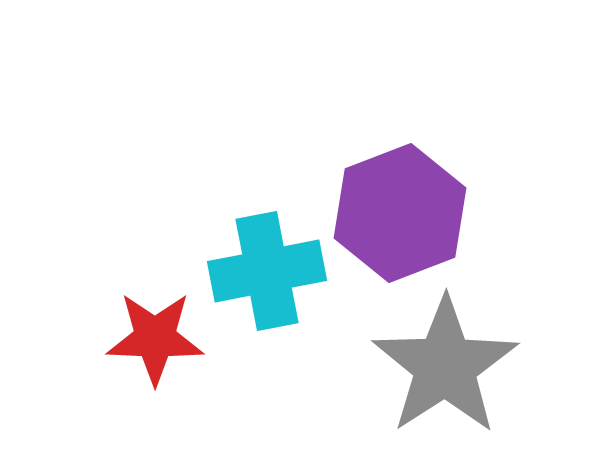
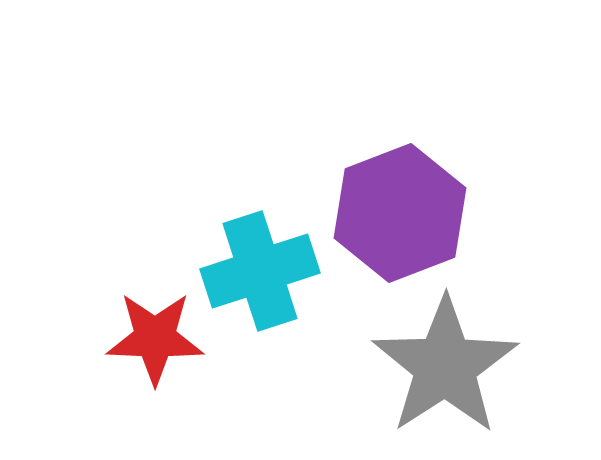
cyan cross: moved 7 px left; rotated 7 degrees counterclockwise
